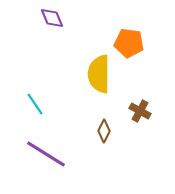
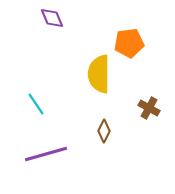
orange pentagon: rotated 16 degrees counterclockwise
cyan line: moved 1 px right
brown cross: moved 9 px right, 3 px up
purple line: rotated 48 degrees counterclockwise
